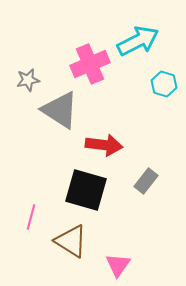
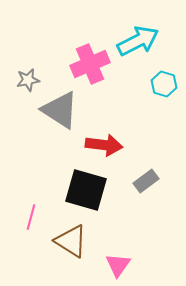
gray rectangle: rotated 15 degrees clockwise
